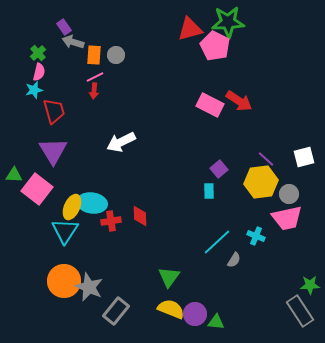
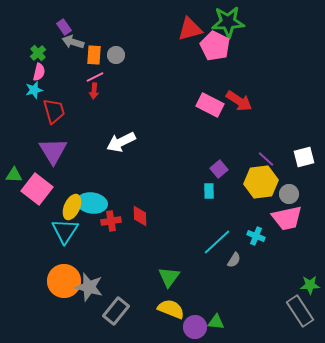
gray star at (89, 287): rotated 8 degrees counterclockwise
purple circle at (195, 314): moved 13 px down
